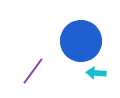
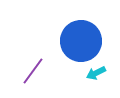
cyan arrow: rotated 30 degrees counterclockwise
